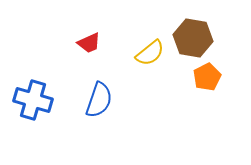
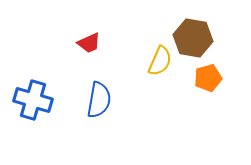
yellow semicircle: moved 10 px right, 8 px down; rotated 28 degrees counterclockwise
orange pentagon: moved 1 px right, 1 px down; rotated 12 degrees clockwise
blue semicircle: rotated 9 degrees counterclockwise
